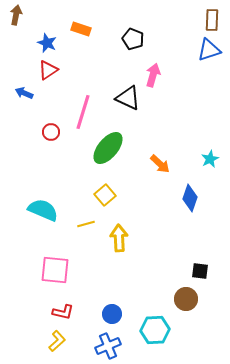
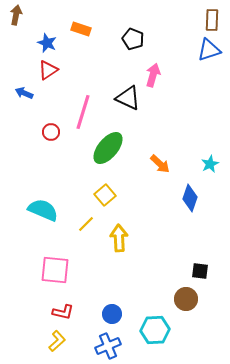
cyan star: moved 5 px down
yellow line: rotated 30 degrees counterclockwise
